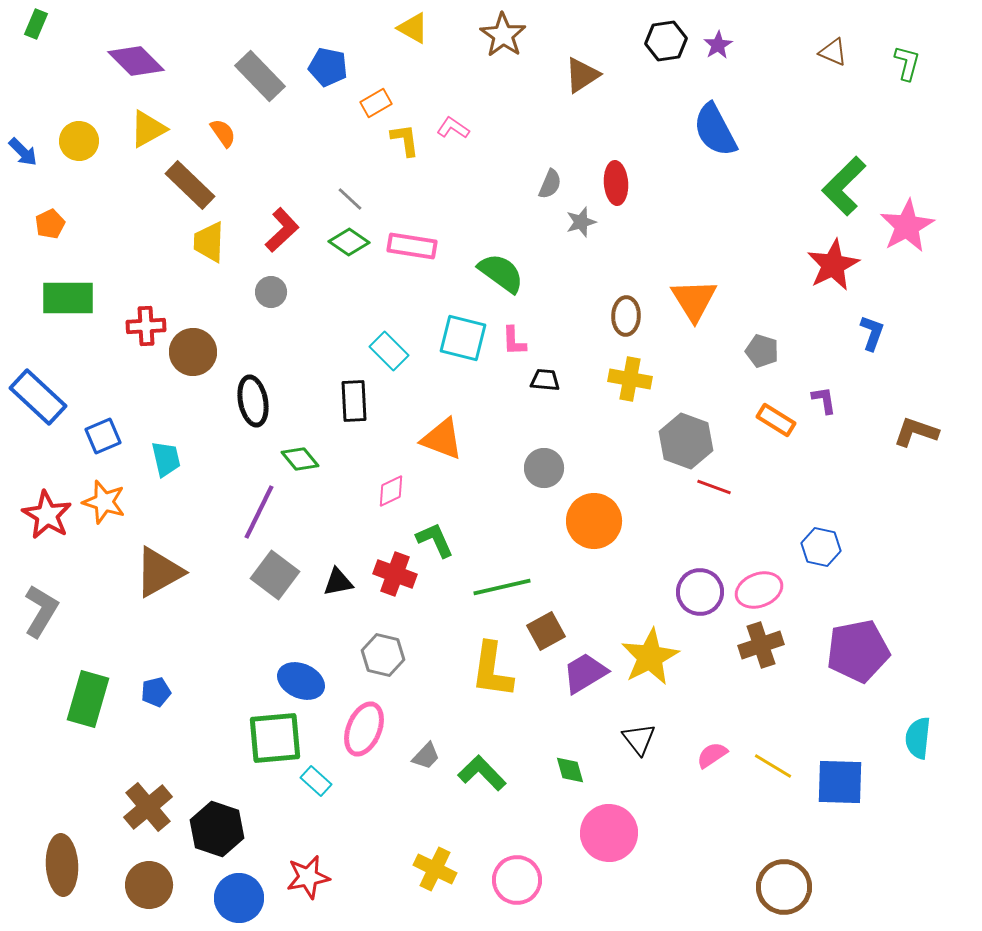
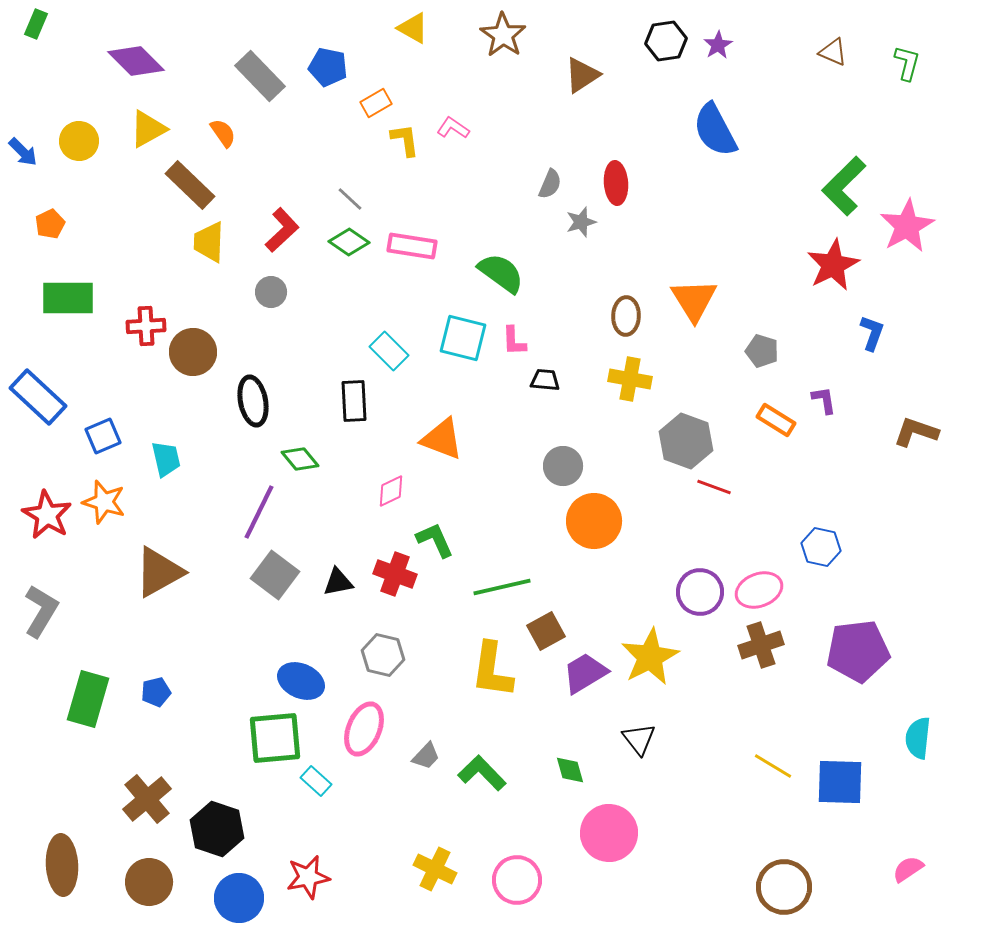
gray circle at (544, 468): moved 19 px right, 2 px up
purple pentagon at (858, 651): rotated 4 degrees clockwise
pink semicircle at (712, 755): moved 196 px right, 114 px down
brown cross at (148, 807): moved 1 px left, 8 px up
brown circle at (149, 885): moved 3 px up
